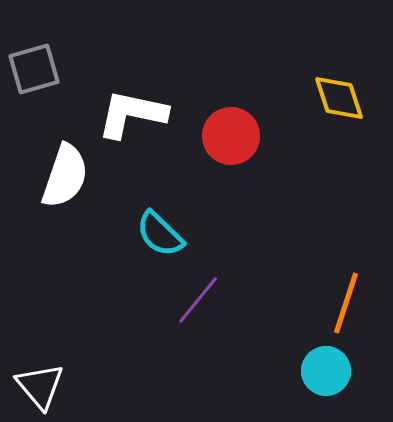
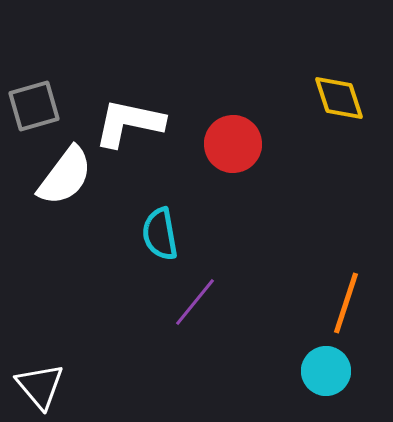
gray square: moved 37 px down
white L-shape: moved 3 px left, 9 px down
red circle: moved 2 px right, 8 px down
white semicircle: rotated 18 degrees clockwise
cyan semicircle: rotated 36 degrees clockwise
purple line: moved 3 px left, 2 px down
